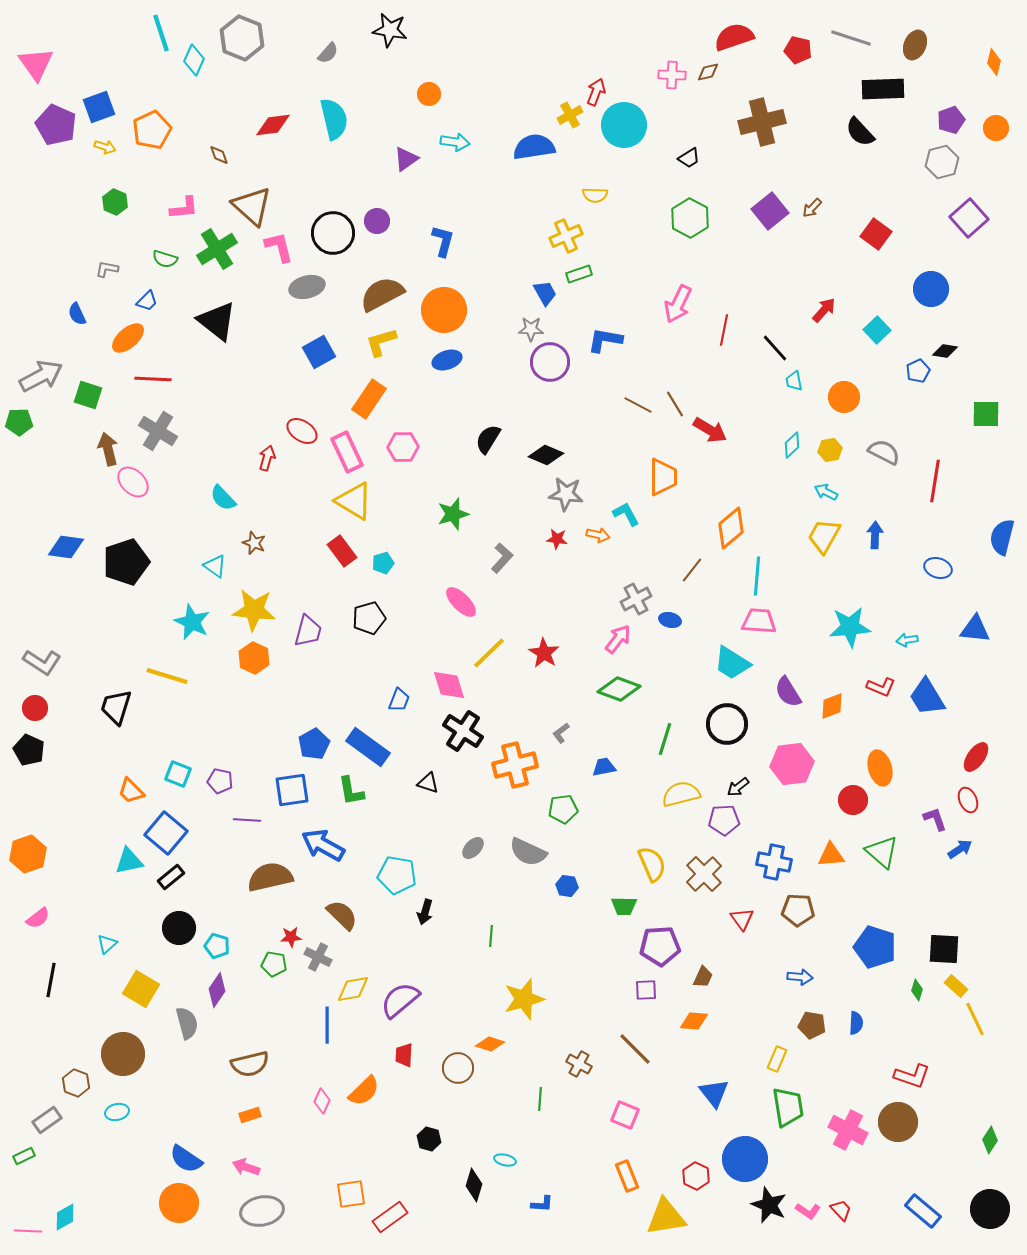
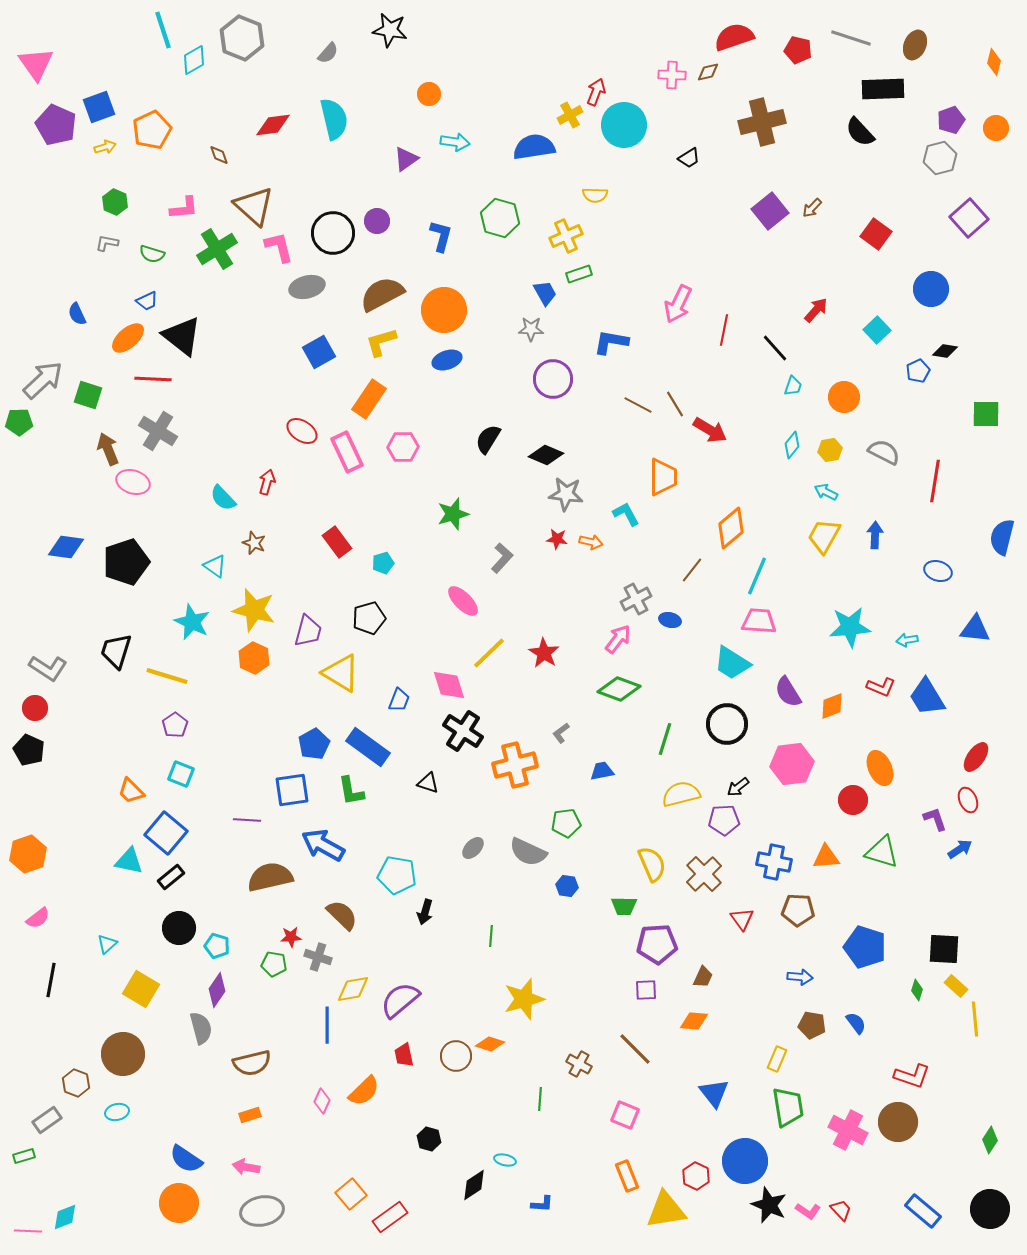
cyan line at (161, 33): moved 2 px right, 3 px up
cyan diamond at (194, 60): rotated 36 degrees clockwise
yellow arrow at (105, 147): rotated 35 degrees counterclockwise
gray hexagon at (942, 162): moved 2 px left, 4 px up
brown triangle at (252, 206): moved 2 px right
green hexagon at (690, 218): moved 190 px left; rotated 12 degrees counterclockwise
blue L-shape at (443, 241): moved 2 px left, 5 px up
green semicircle at (165, 259): moved 13 px left, 5 px up
gray L-shape at (107, 269): moved 26 px up
blue trapezoid at (147, 301): rotated 20 degrees clockwise
red arrow at (824, 310): moved 8 px left
black triangle at (217, 321): moved 35 px left, 15 px down
blue L-shape at (605, 340): moved 6 px right, 2 px down
purple circle at (550, 362): moved 3 px right, 17 px down
gray arrow at (41, 376): moved 2 px right, 4 px down; rotated 15 degrees counterclockwise
cyan trapezoid at (794, 381): moved 1 px left, 5 px down; rotated 150 degrees counterclockwise
cyan diamond at (792, 445): rotated 8 degrees counterclockwise
brown arrow at (108, 449): rotated 8 degrees counterclockwise
red arrow at (267, 458): moved 24 px down
pink ellipse at (133, 482): rotated 28 degrees counterclockwise
yellow triangle at (354, 501): moved 13 px left, 172 px down
orange arrow at (598, 535): moved 7 px left, 7 px down
red rectangle at (342, 551): moved 5 px left, 9 px up
blue ellipse at (938, 568): moved 3 px down
cyan line at (757, 576): rotated 18 degrees clockwise
pink ellipse at (461, 602): moved 2 px right, 1 px up
yellow star at (254, 610): rotated 9 degrees clockwise
gray L-shape at (42, 662): moved 6 px right, 6 px down
black trapezoid at (116, 707): moved 56 px up
blue trapezoid at (604, 767): moved 2 px left, 4 px down
orange ellipse at (880, 768): rotated 8 degrees counterclockwise
cyan square at (178, 774): moved 3 px right
purple pentagon at (220, 781): moved 45 px left, 56 px up; rotated 25 degrees clockwise
green pentagon at (563, 809): moved 3 px right, 14 px down
green triangle at (882, 852): rotated 24 degrees counterclockwise
orange triangle at (831, 855): moved 5 px left, 2 px down
cyan triangle at (129, 861): rotated 24 degrees clockwise
purple pentagon at (660, 946): moved 3 px left, 2 px up
blue pentagon at (875, 947): moved 10 px left
gray cross at (318, 957): rotated 8 degrees counterclockwise
yellow line at (975, 1019): rotated 20 degrees clockwise
gray semicircle at (187, 1023): moved 14 px right, 5 px down
blue semicircle at (856, 1023): rotated 40 degrees counterclockwise
red trapezoid at (404, 1055): rotated 15 degrees counterclockwise
brown semicircle at (250, 1064): moved 2 px right, 1 px up
brown circle at (458, 1068): moved 2 px left, 12 px up
green rectangle at (24, 1156): rotated 10 degrees clockwise
blue circle at (745, 1159): moved 2 px down
pink arrow at (246, 1167): rotated 8 degrees counterclockwise
black diamond at (474, 1185): rotated 40 degrees clockwise
orange square at (351, 1194): rotated 32 degrees counterclockwise
cyan diamond at (65, 1217): rotated 8 degrees clockwise
yellow triangle at (666, 1217): moved 7 px up
